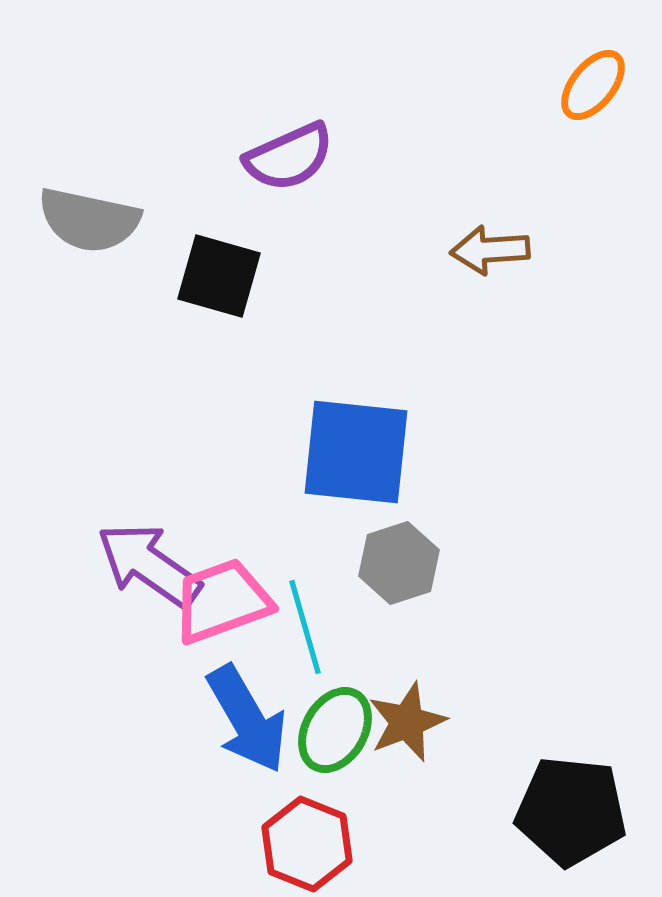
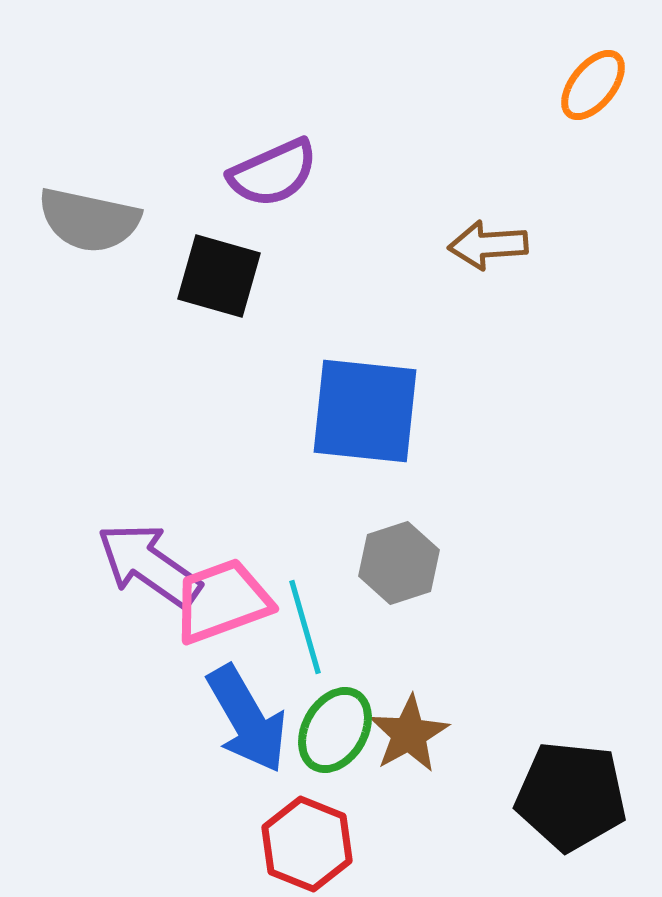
purple semicircle: moved 16 px left, 16 px down
brown arrow: moved 2 px left, 5 px up
blue square: moved 9 px right, 41 px up
brown star: moved 2 px right, 12 px down; rotated 8 degrees counterclockwise
black pentagon: moved 15 px up
